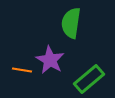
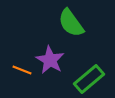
green semicircle: rotated 44 degrees counterclockwise
orange line: rotated 12 degrees clockwise
